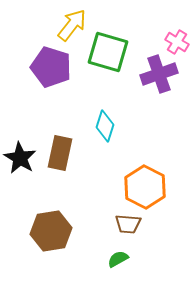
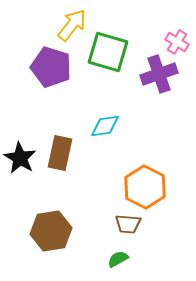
cyan diamond: rotated 64 degrees clockwise
